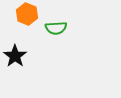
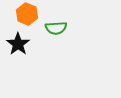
black star: moved 3 px right, 12 px up
